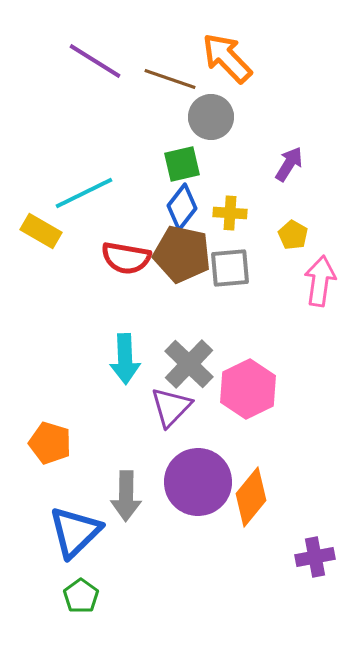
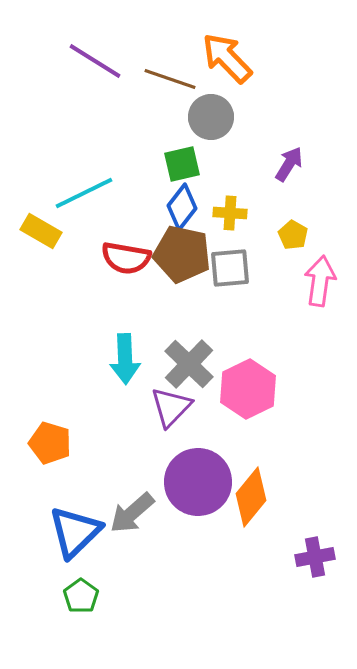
gray arrow: moved 6 px right, 17 px down; rotated 48 degrees clockwise
